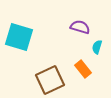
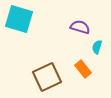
cyan square: moved 18 px up
brown square: moved 3 px left, 3 px up
